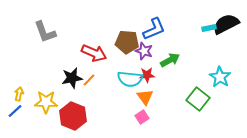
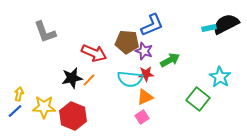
blue L-shape: moved 2 px left, 4 px up
red star: moved 1 px left, 1 px up
orange triangle: rotated 42 degrees clockwise
yellow star: moved 2 px left, 5 px down
